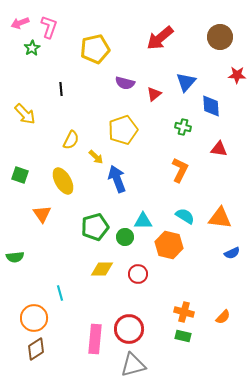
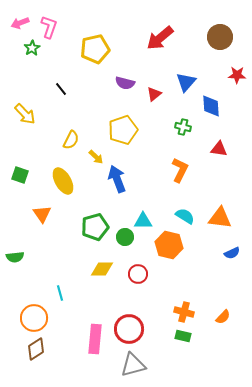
black line at (61, 89): rotated 32 degrees counterclockwise
